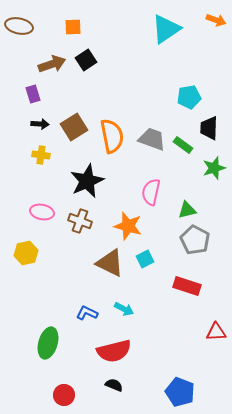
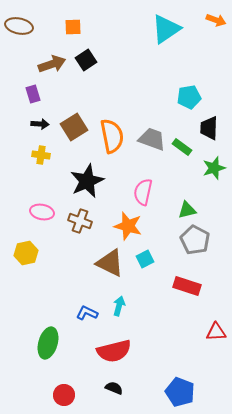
green rectangle: moved 1 px left, 2 px down
pink semicircle: moved 8 px left
cyan arrow: moved 5 px left, 3 px up; rotated 102 degrees counterclockwise
black semicircle: moved 3 px down
